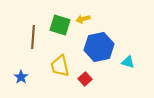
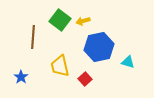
yellow arrow: moved 2 px down
green square: moved 5 px up; rotated 20 degrees clockwise
